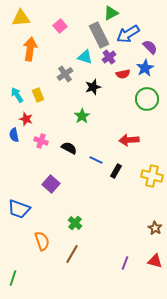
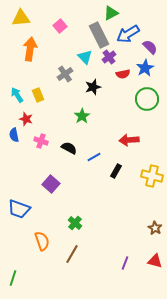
cyan triangle: rotated 28 degrees clockwise
blue line: moved 2 px left, 3 px up; rotated 56 degrees counterclockwise
